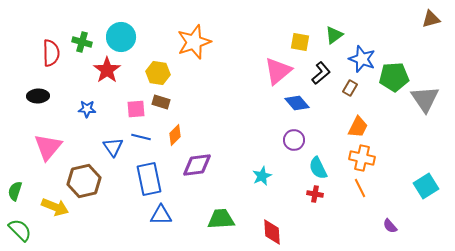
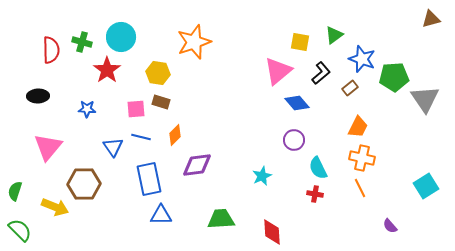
red semicircle at (51, 53): moved 3 px up
brown rectangle at (350, 88): rotated 21 degrees clockwise
brown hexagon at (84, 181): moved 3 px down; rotated 12 degrees clockwise
